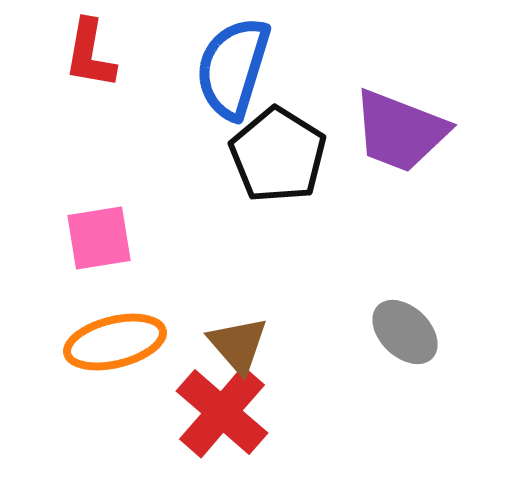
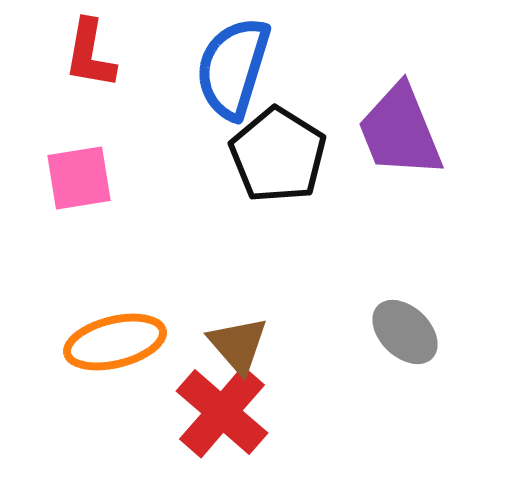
purple trapezoid: rotated 47 degrees clockwise
pink square: moved 20 px left, 60 px up
